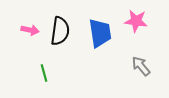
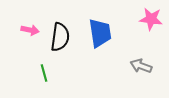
pink star: moved 15 px right, 2 px up
black semicircle: moved 6 px down
gray arrow: rotated 30 degrees counterclockwise
